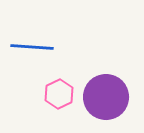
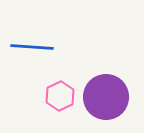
pink hexagon: moved 1 px right, 2 px down
